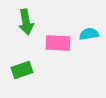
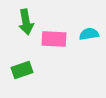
pink rectangle: moved 4 px left, 4 px up
